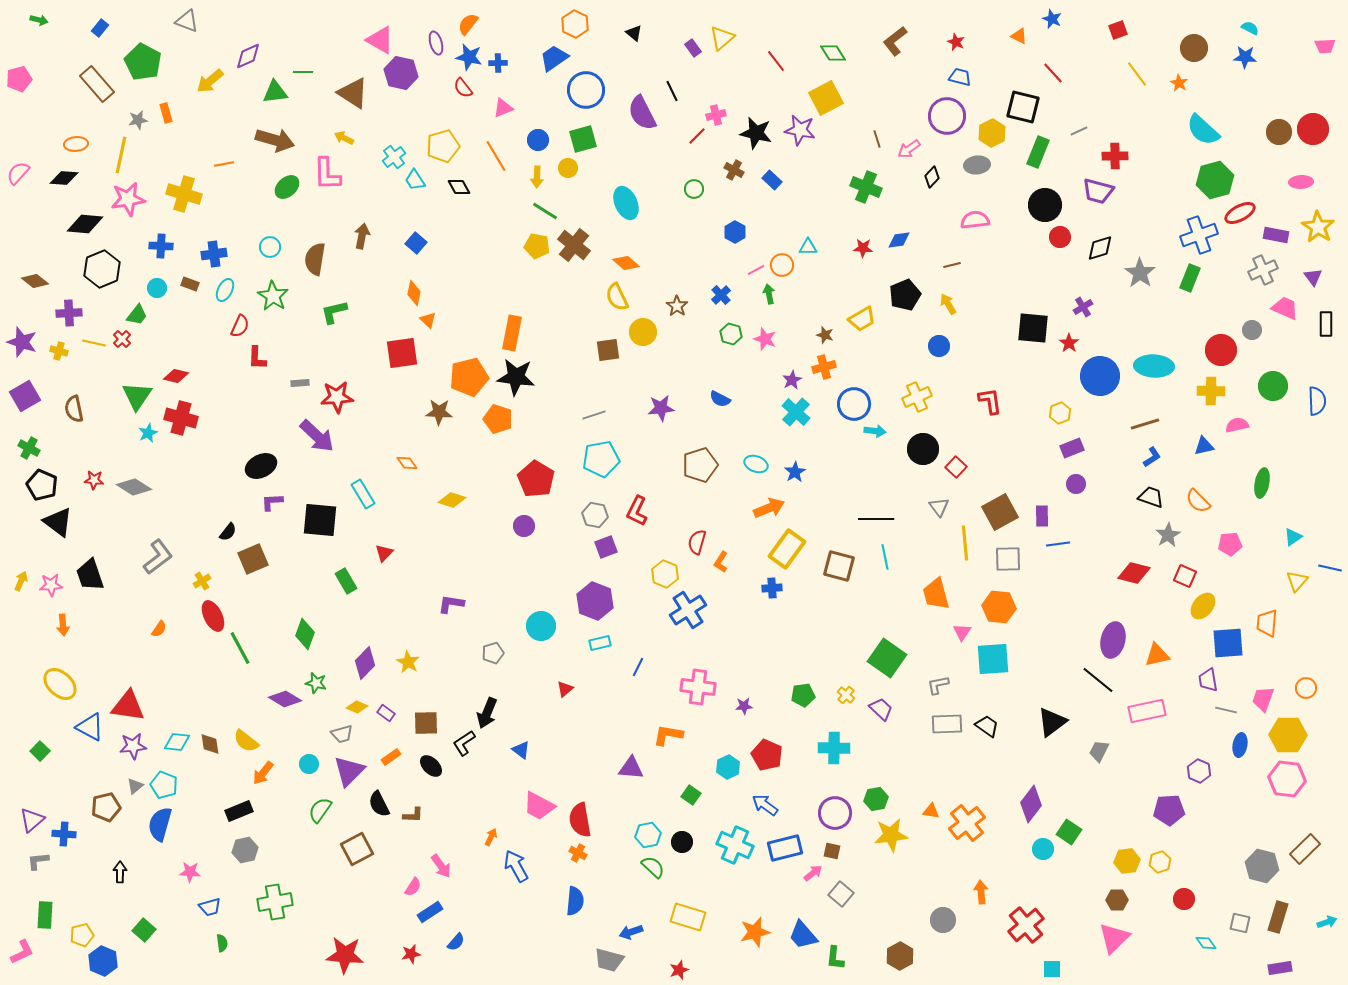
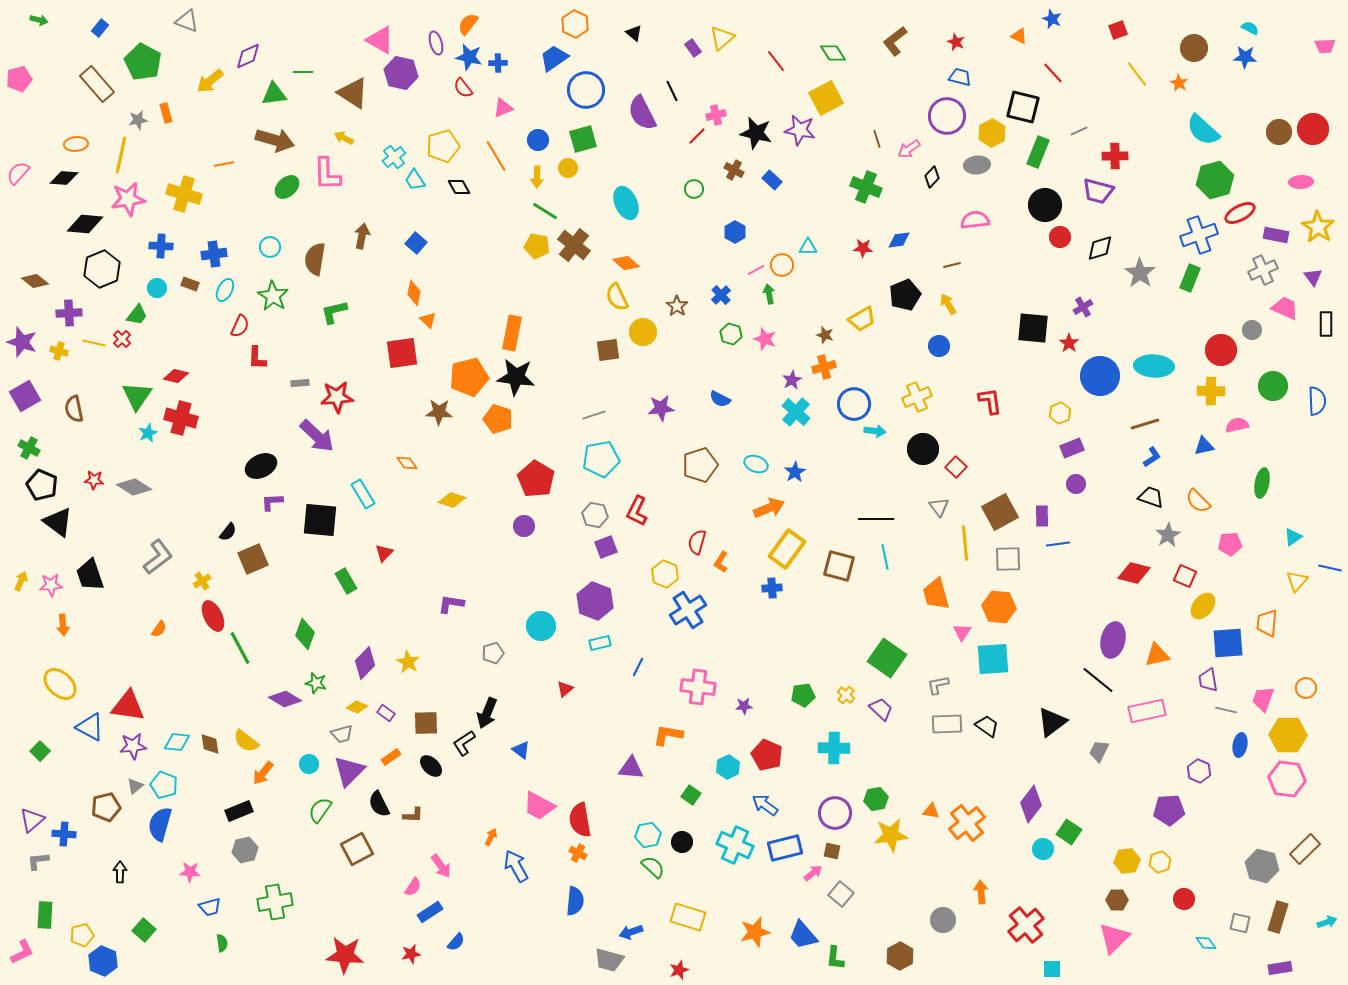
green triangle at (275, 92): moved 1 px left, 2 px down
